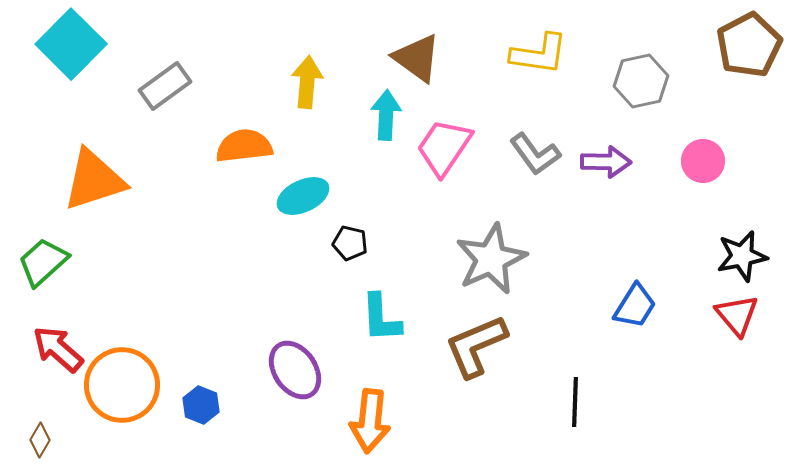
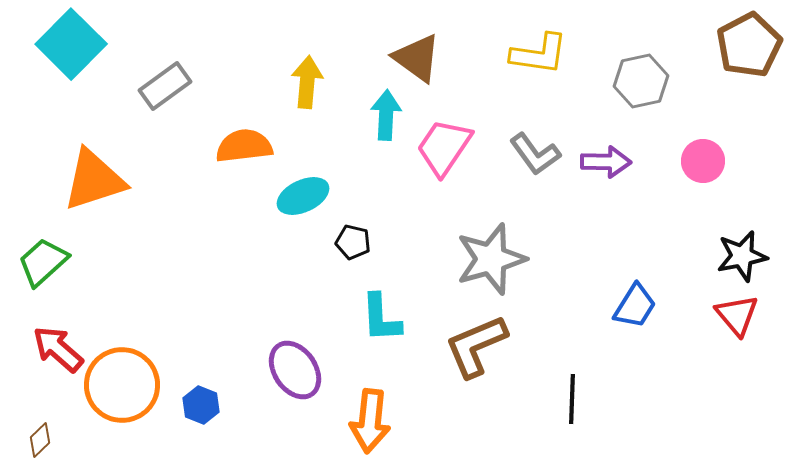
black pentagon: moved 3 px right, 1 px up
gray star: rotated 8 degrees clockwise
black line: moved 3 px left, 3 px up
brown diamond: rotated 16 degrees clockwise
